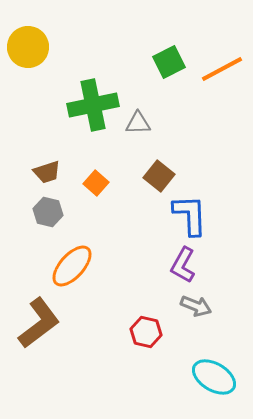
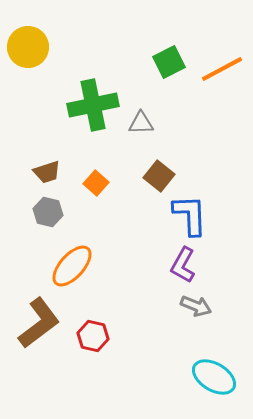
gray triangle: moved 3 px right
red hexagon: moved 53 px left, 4 px down
